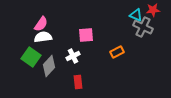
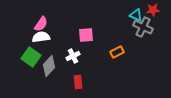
white semicircle: moved 2 px left
